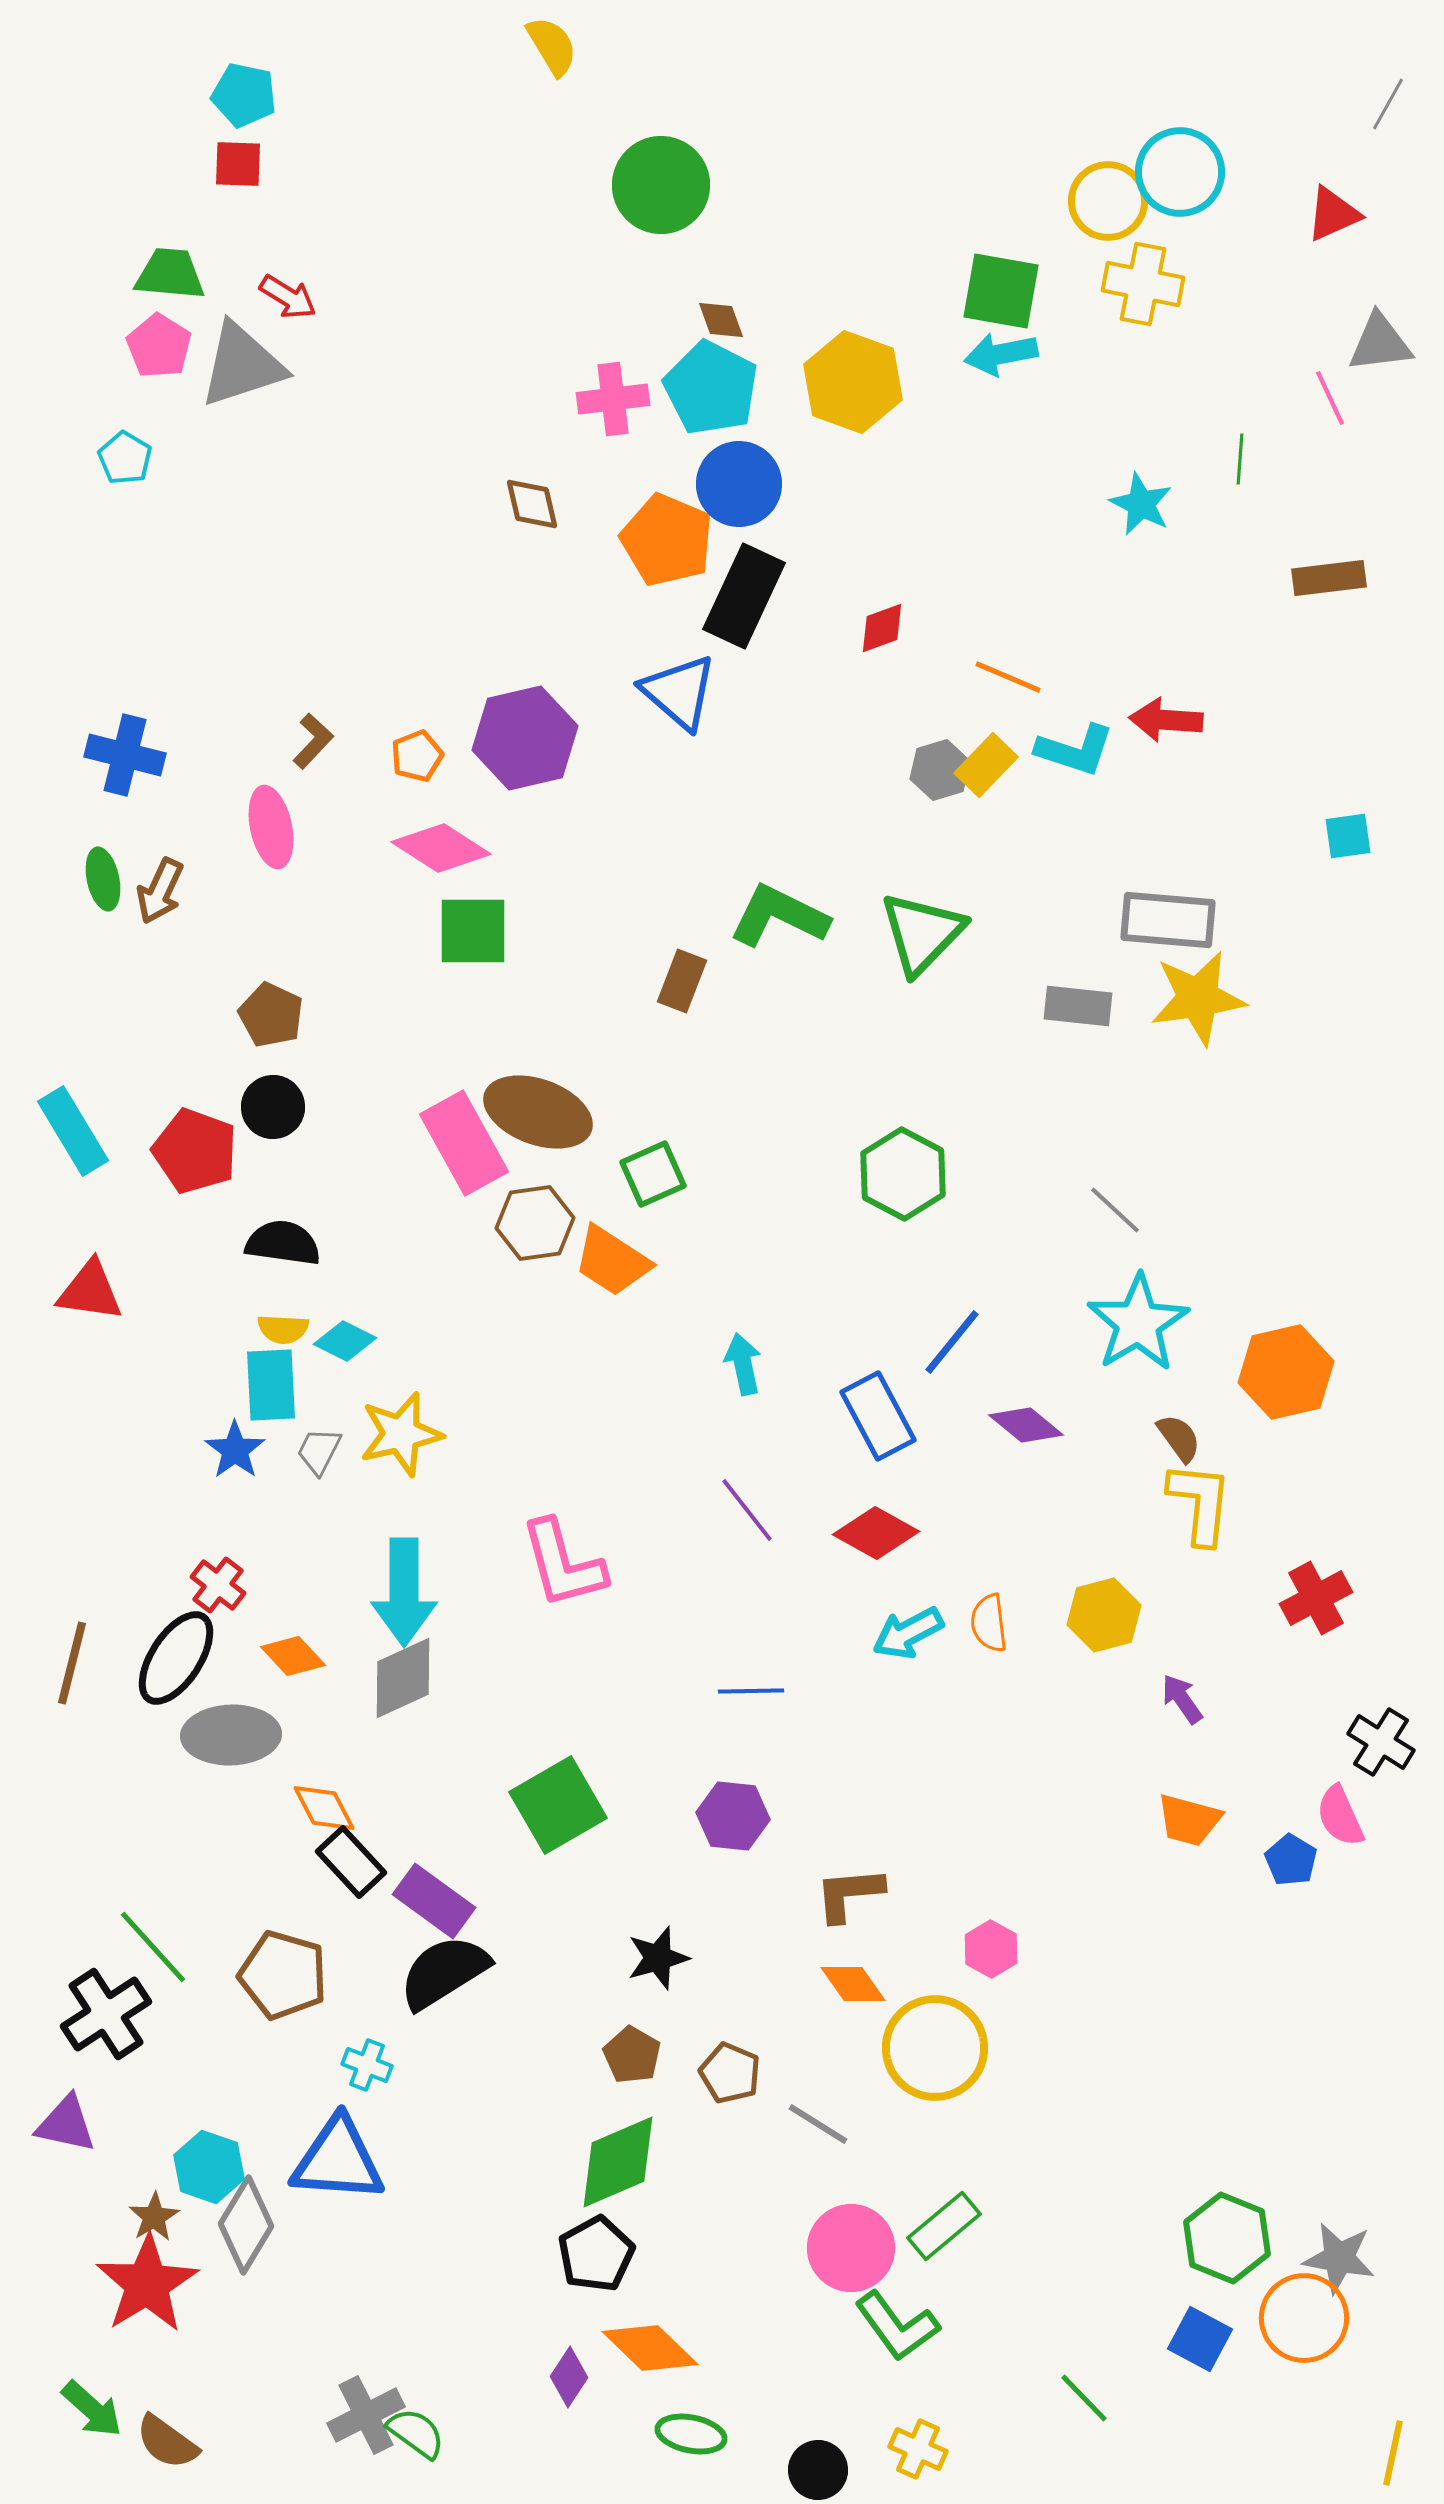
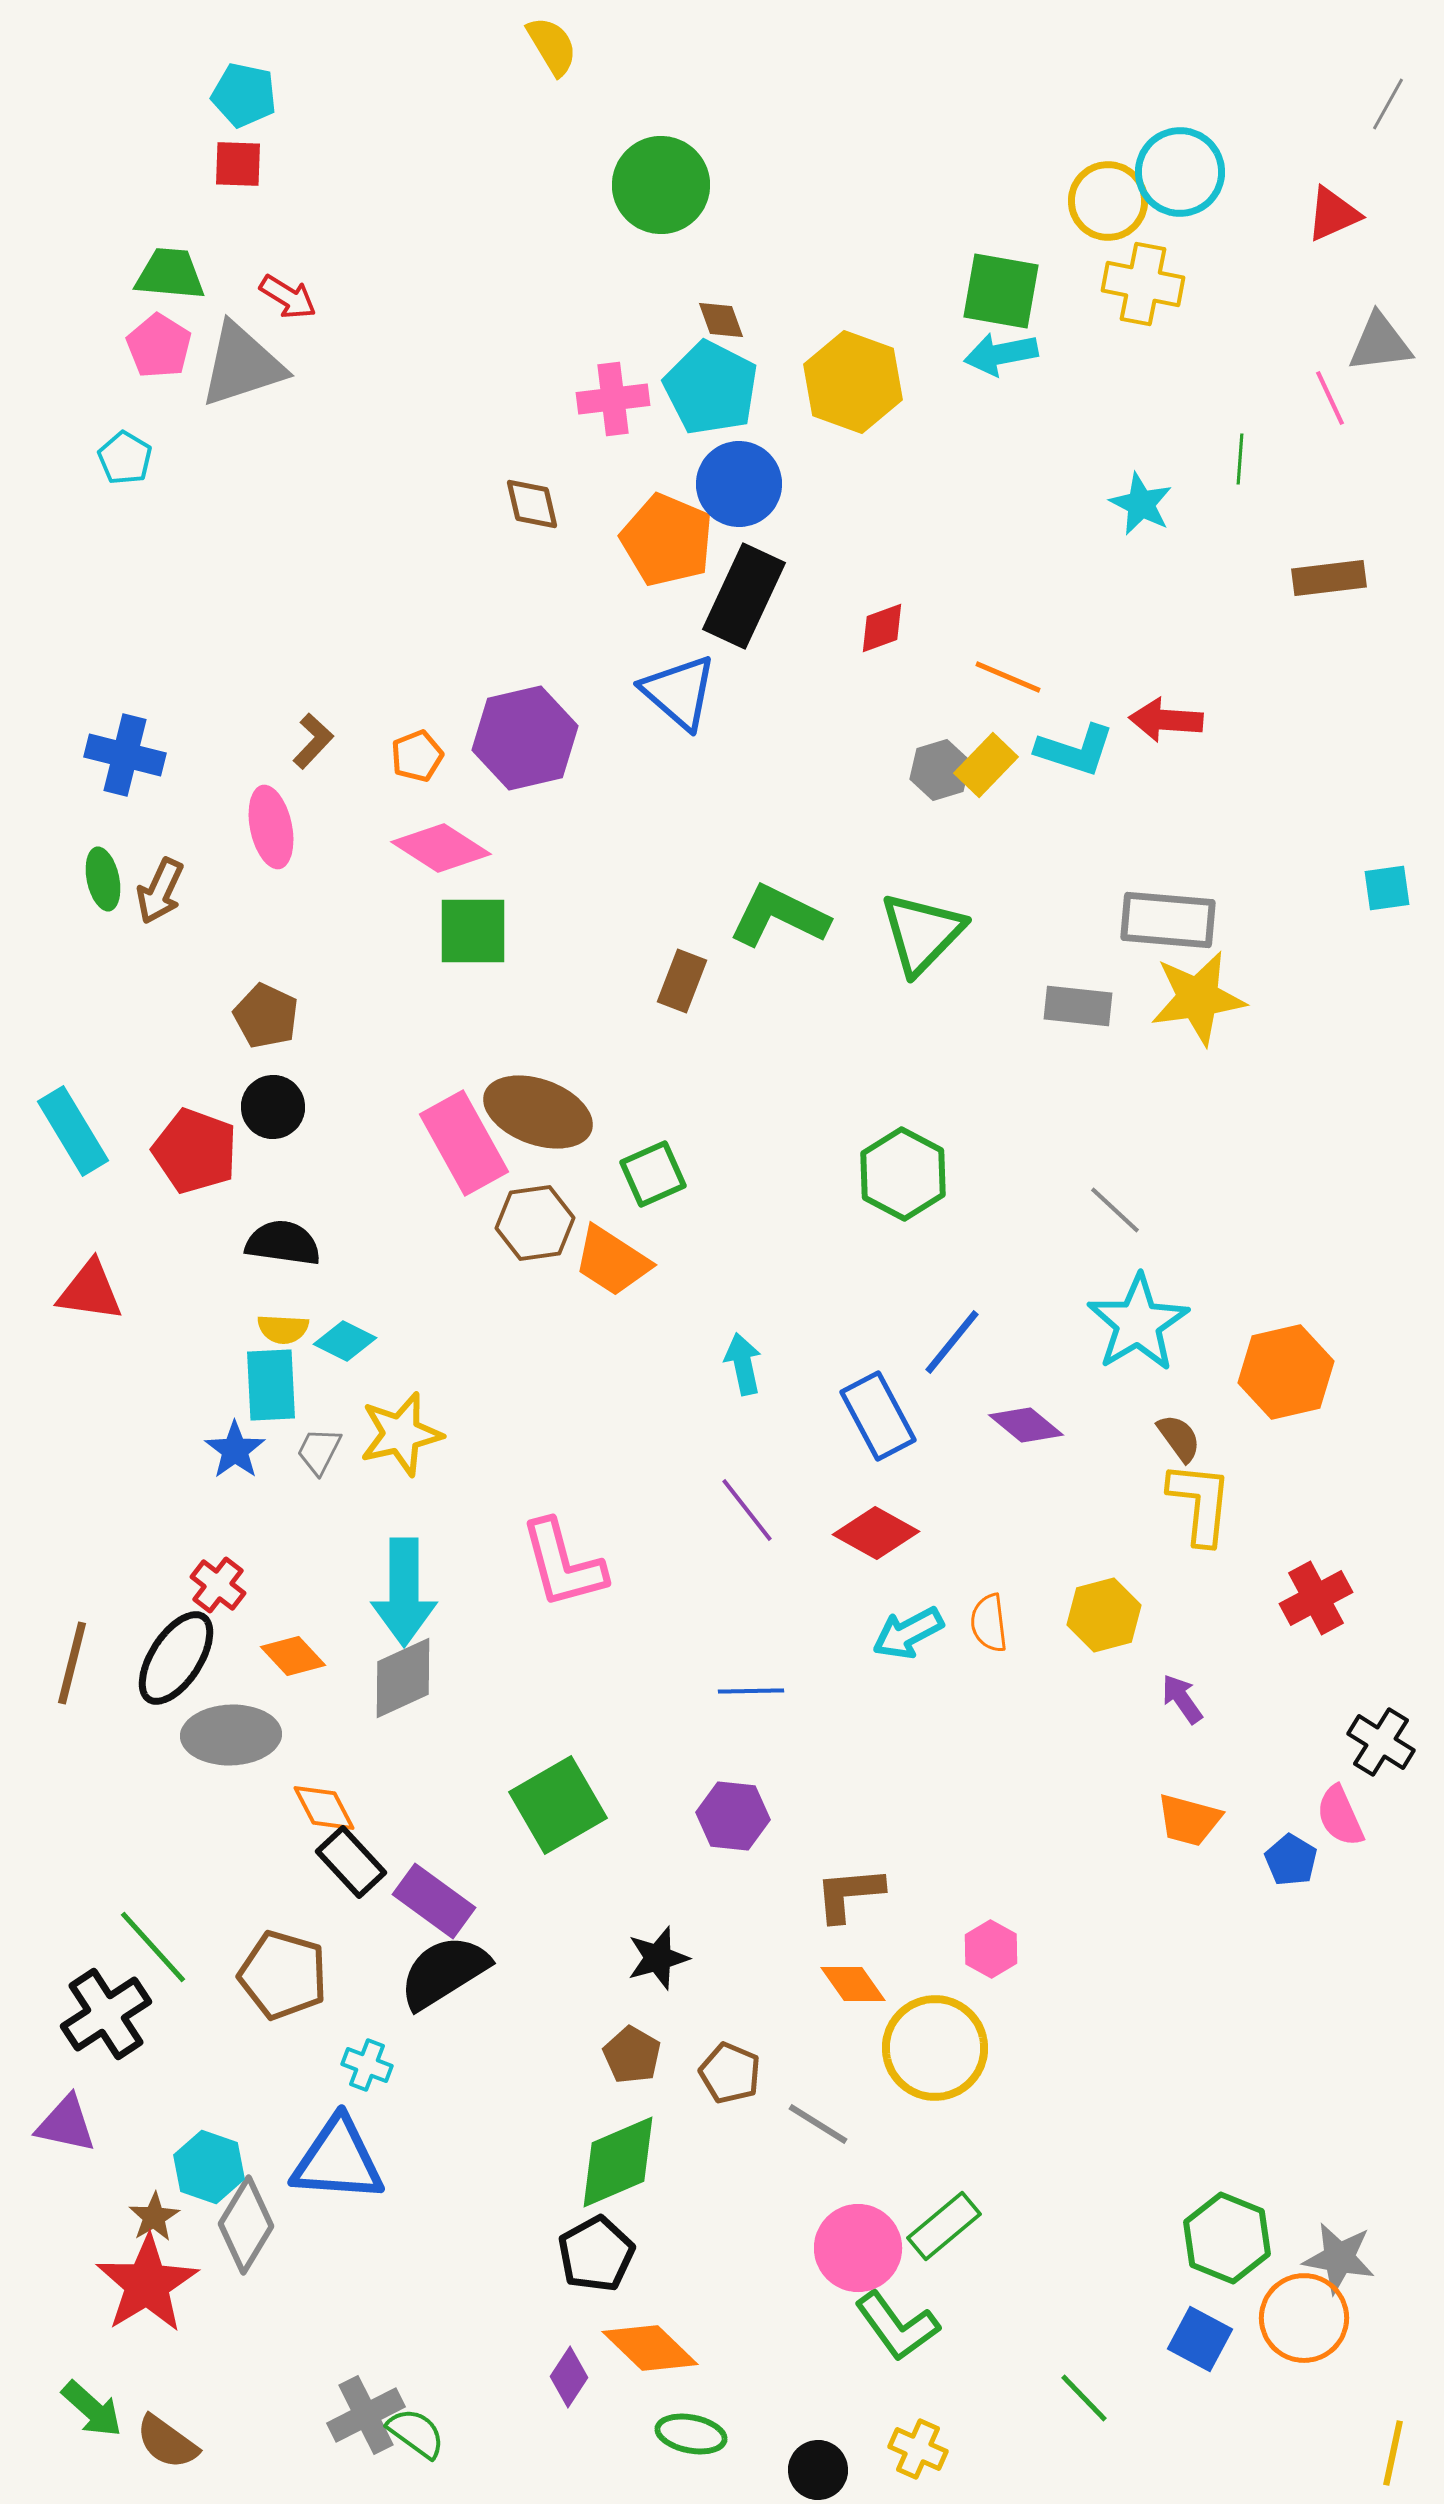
cyan square at (1348, 836): moved 39 px right, 52 px down
brown pentagon at (271, 1015): moved 5 px left, 1 px down
pink circle at (851, 2248): moved 7 px right
